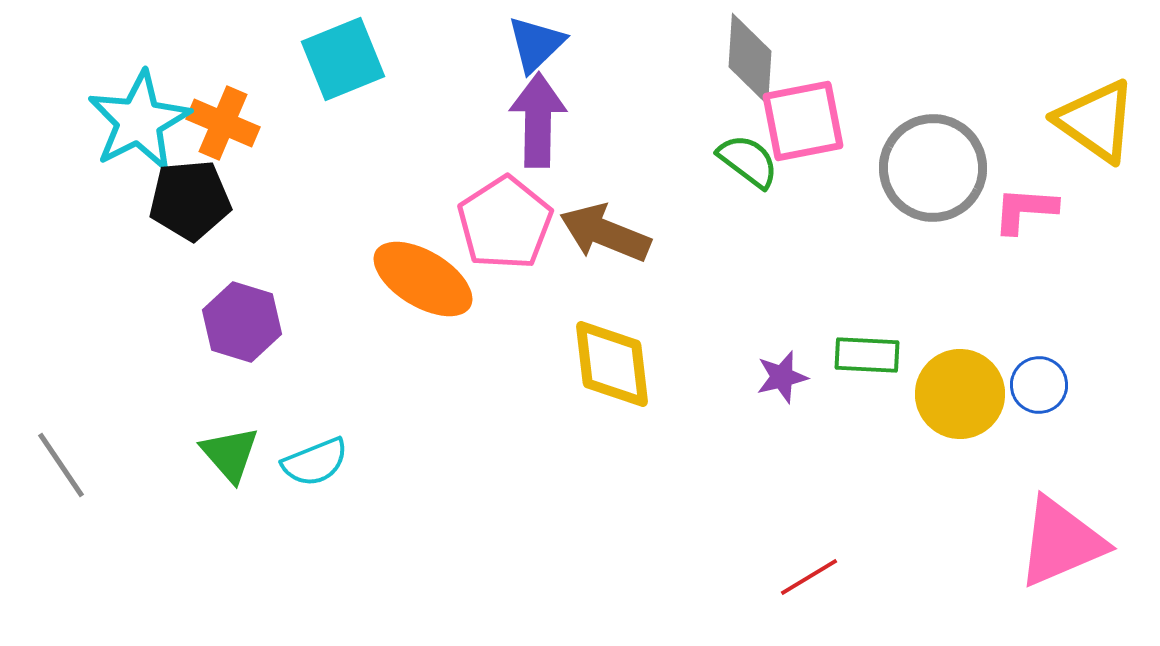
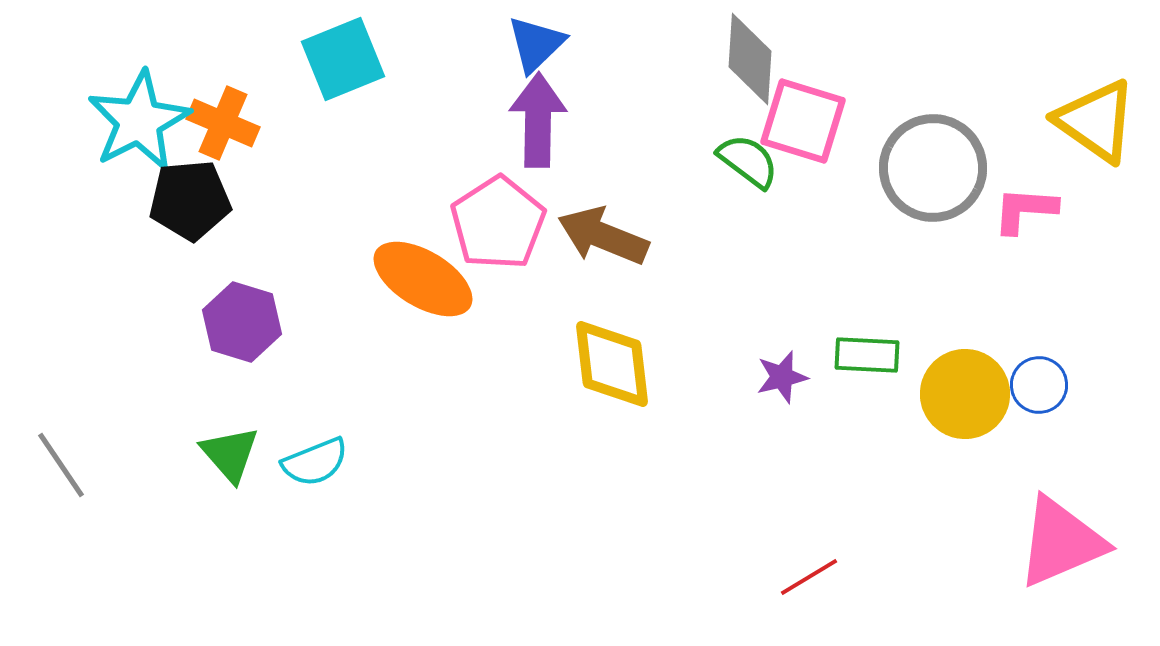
pink square: rotated 28 degrees clockwise
pink pentagon: moved 7 px left
brown arrow: moved 2 px left, 3 px down
yellow circle: moved 5 px right
